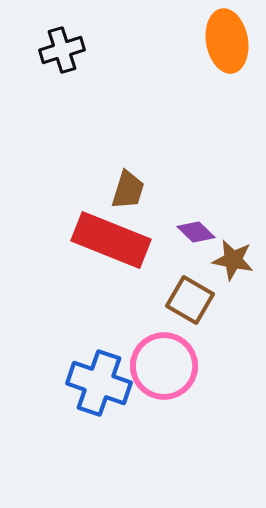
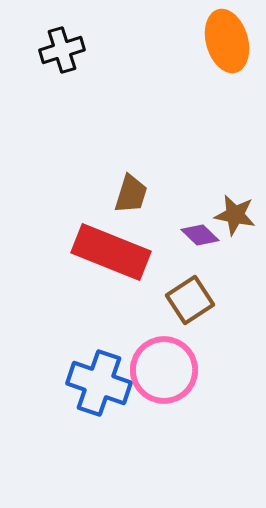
orange ellipse: rotated 6 degrees counterclockwise
brown trapezoid: moved 3 px right, 4 px down
purple diamond: moved 4 px right, 3 px down
red rectangle: moved 12 px down
brown star: moved 2 px right, 45 px up
brown square: rotated 27 degrees clockwise
pink circle: moved 4 px down
